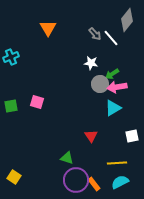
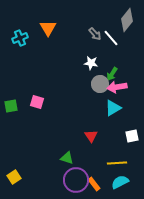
cyan cross: moved 9 px right, 19 px up
green arrow: rotated 24 degrees counterclockwise
yellow square: rotated 24 degrees clockwise
